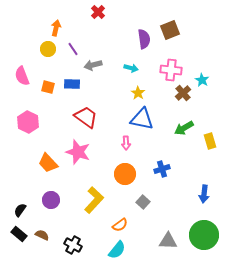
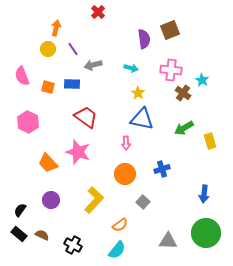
brown cross: rotated 14 degrees counterclockwise
green circle: moved 2 px right, 2 px up
